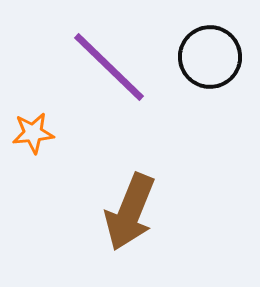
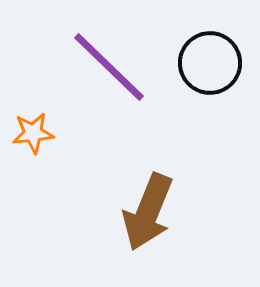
black circle: moved 6 px down
brown arrow: moved 18 px right
